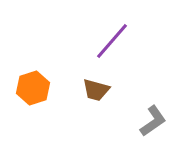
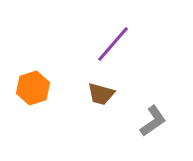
purple line: moved 1 px right, 3 px down
brown trapezoid: moved 5 px right, 4 px down
